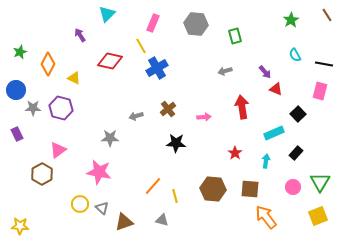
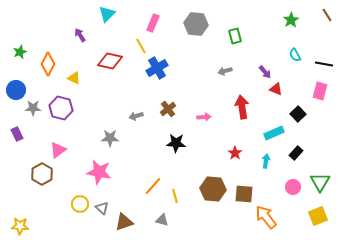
brown square at (250, 189): moved 6 px left, 5 px down
